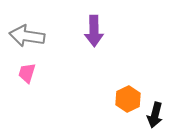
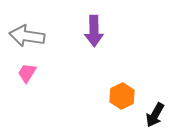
pink trapezoid: rotated 15 degrees clockwise
orange hexagon: moved 6 px left, 3 px up
black arrow: rotated 15 degrees clockwise
